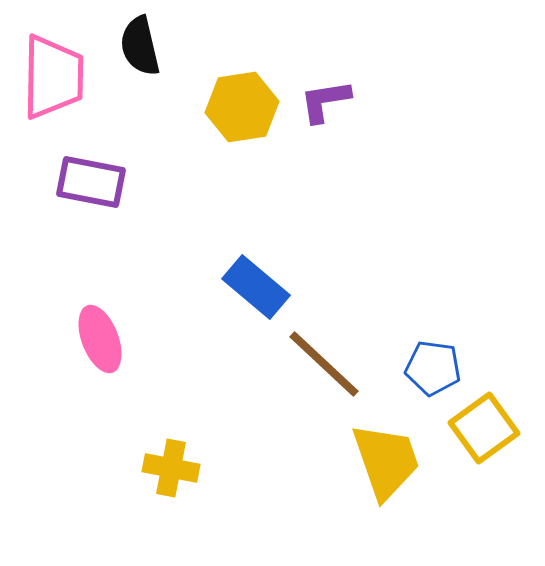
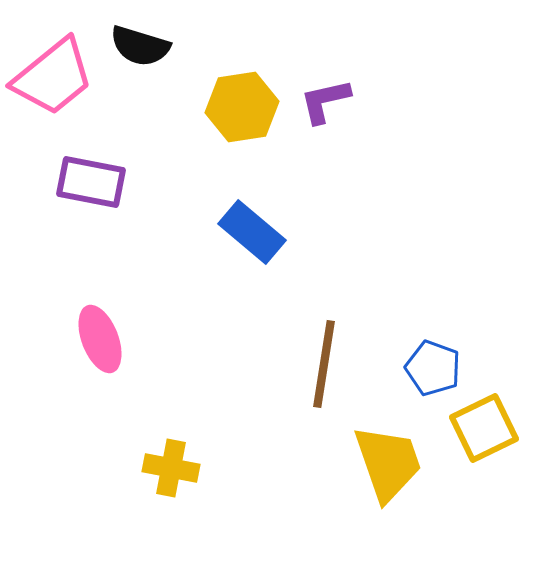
black semicircle: rotated 60 degrees counterclockwise
pink trapezoid: rotated 50 degrees clockwise
purple L-shape: rotated 4 degrees counterclockwise
blue rectangle: moved 4 px left, 55 px up
brown line: rotated 56 degrees clockwise
blue pentagon: rotated 12 degrees clockwise
yellow square: rotated 10 degrees clockwise
yellow trapezoid: moved 2 px right, 2 px down
